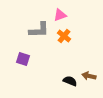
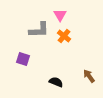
pink triangle: rotated 40 degrees counterclockwise
brown arrow: rotated 40 degrees clockwise
black semicircle: moved 14 px left, 1 px down
